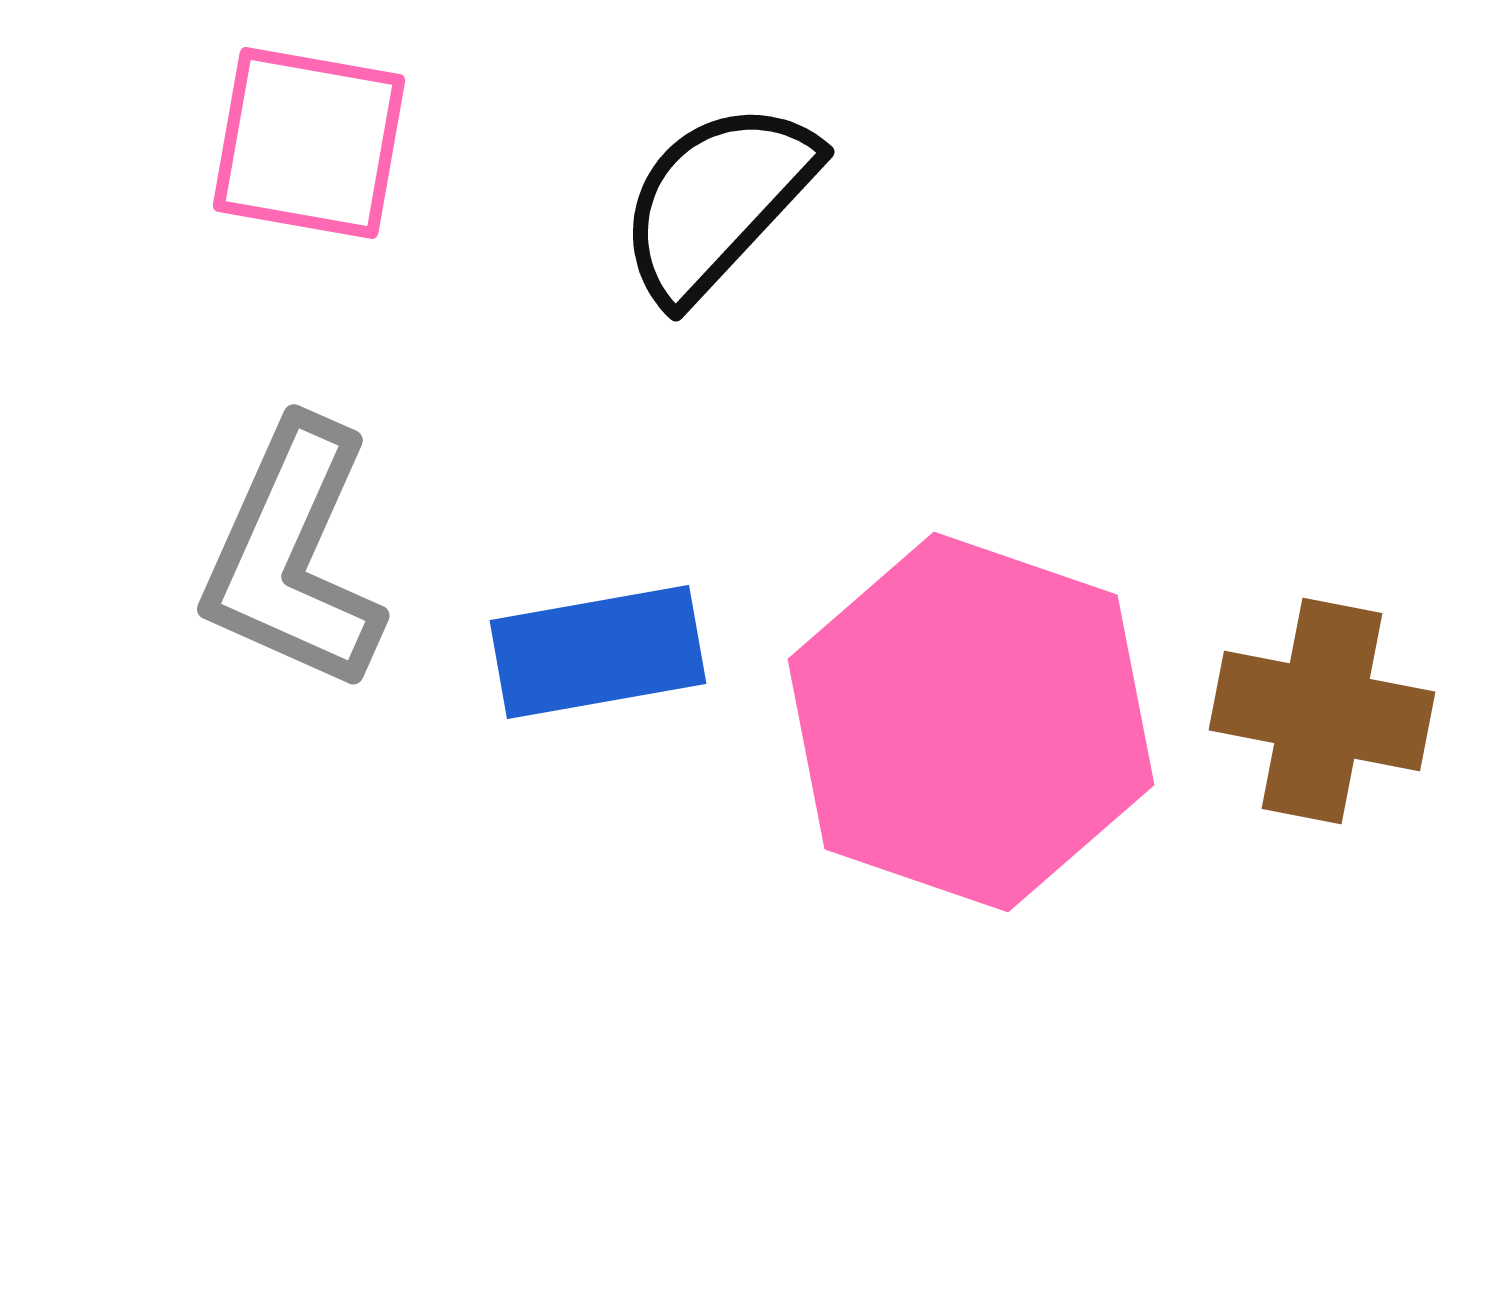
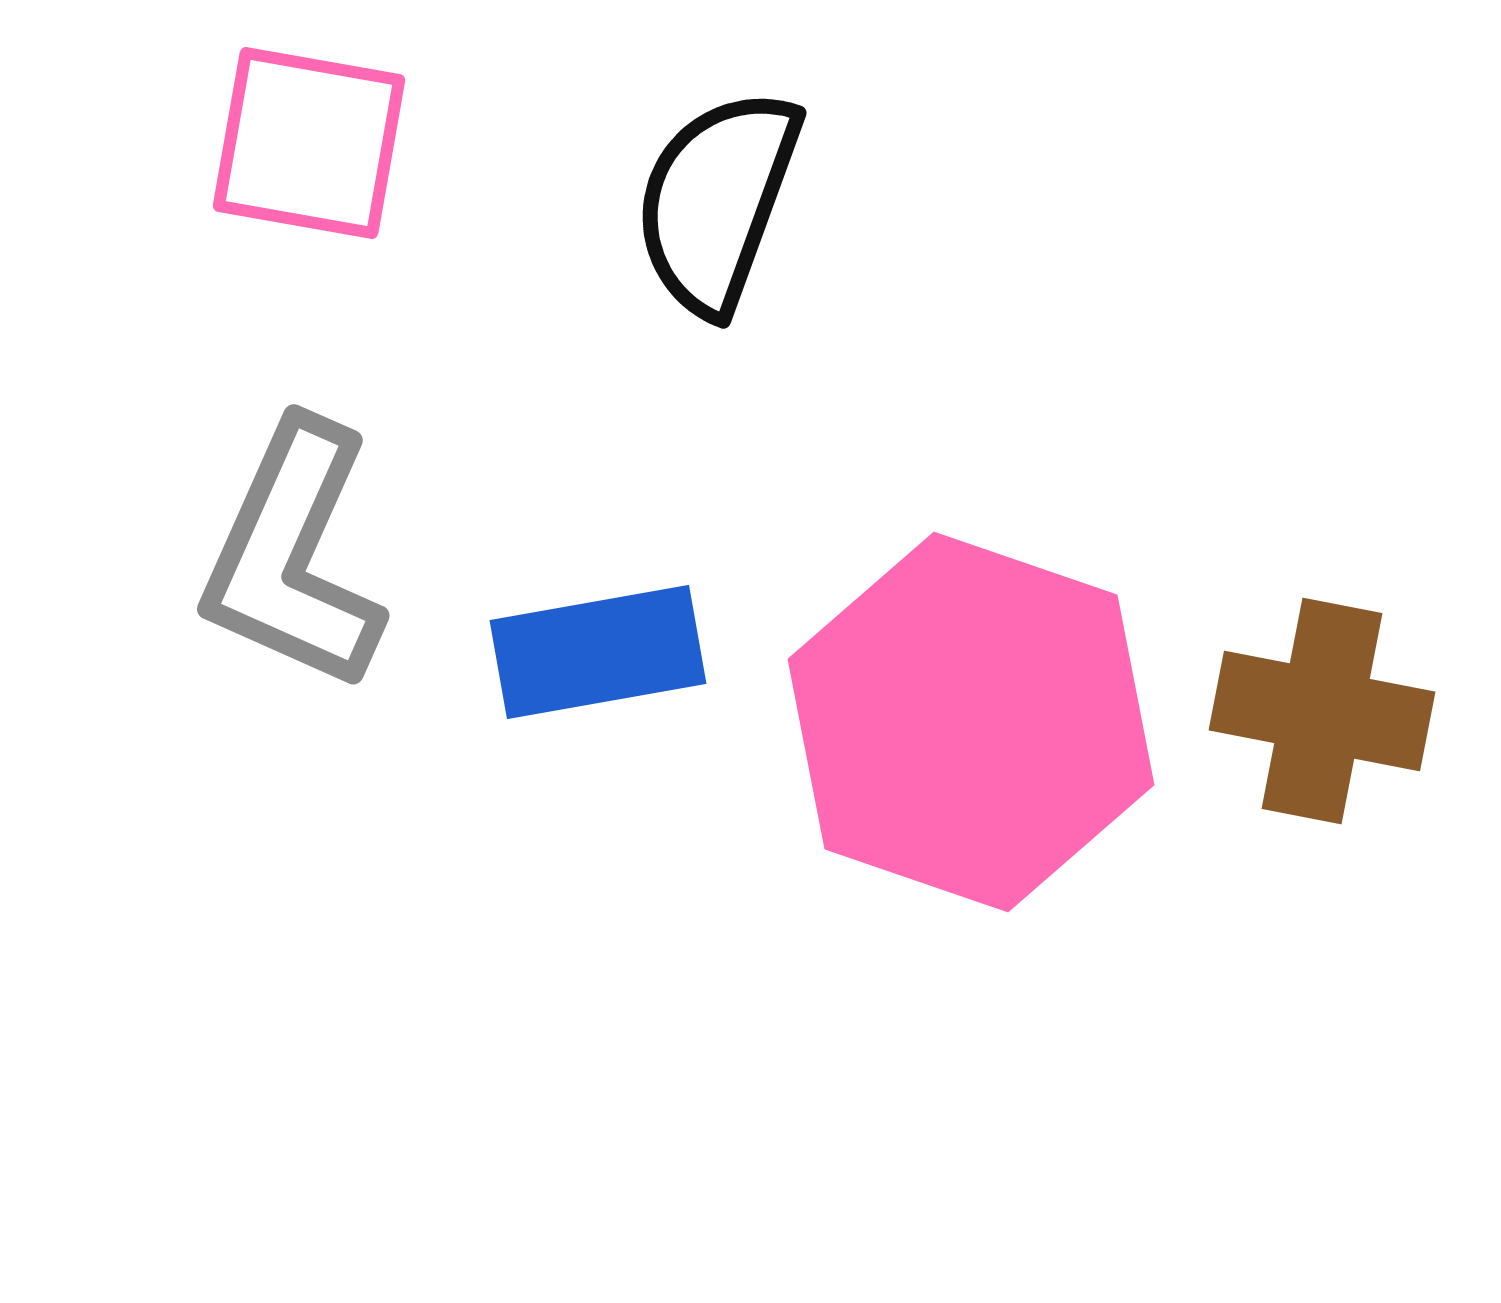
black semicircle: rotated 23 degrees counterclockwise
